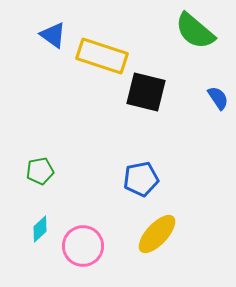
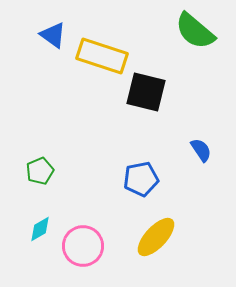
blue semicircle: moved 17 px left, 52 px down
green pentagon: rotated 12 degrees counterclockwise
cyan diamond: rotated 12 degrees clockwise
yellow ellipse: moved 1 px left, 3 px down
